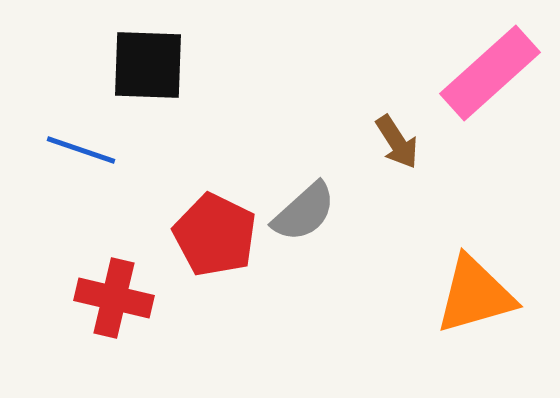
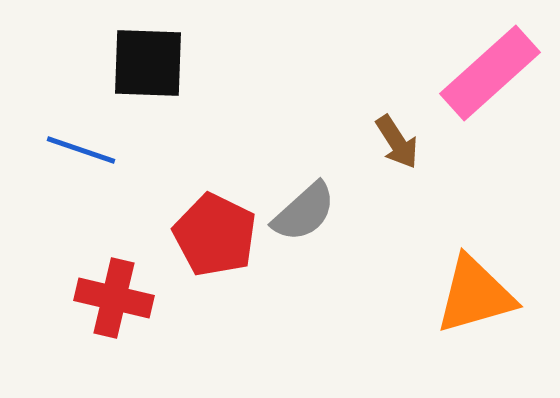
black square: moved 2 px up
